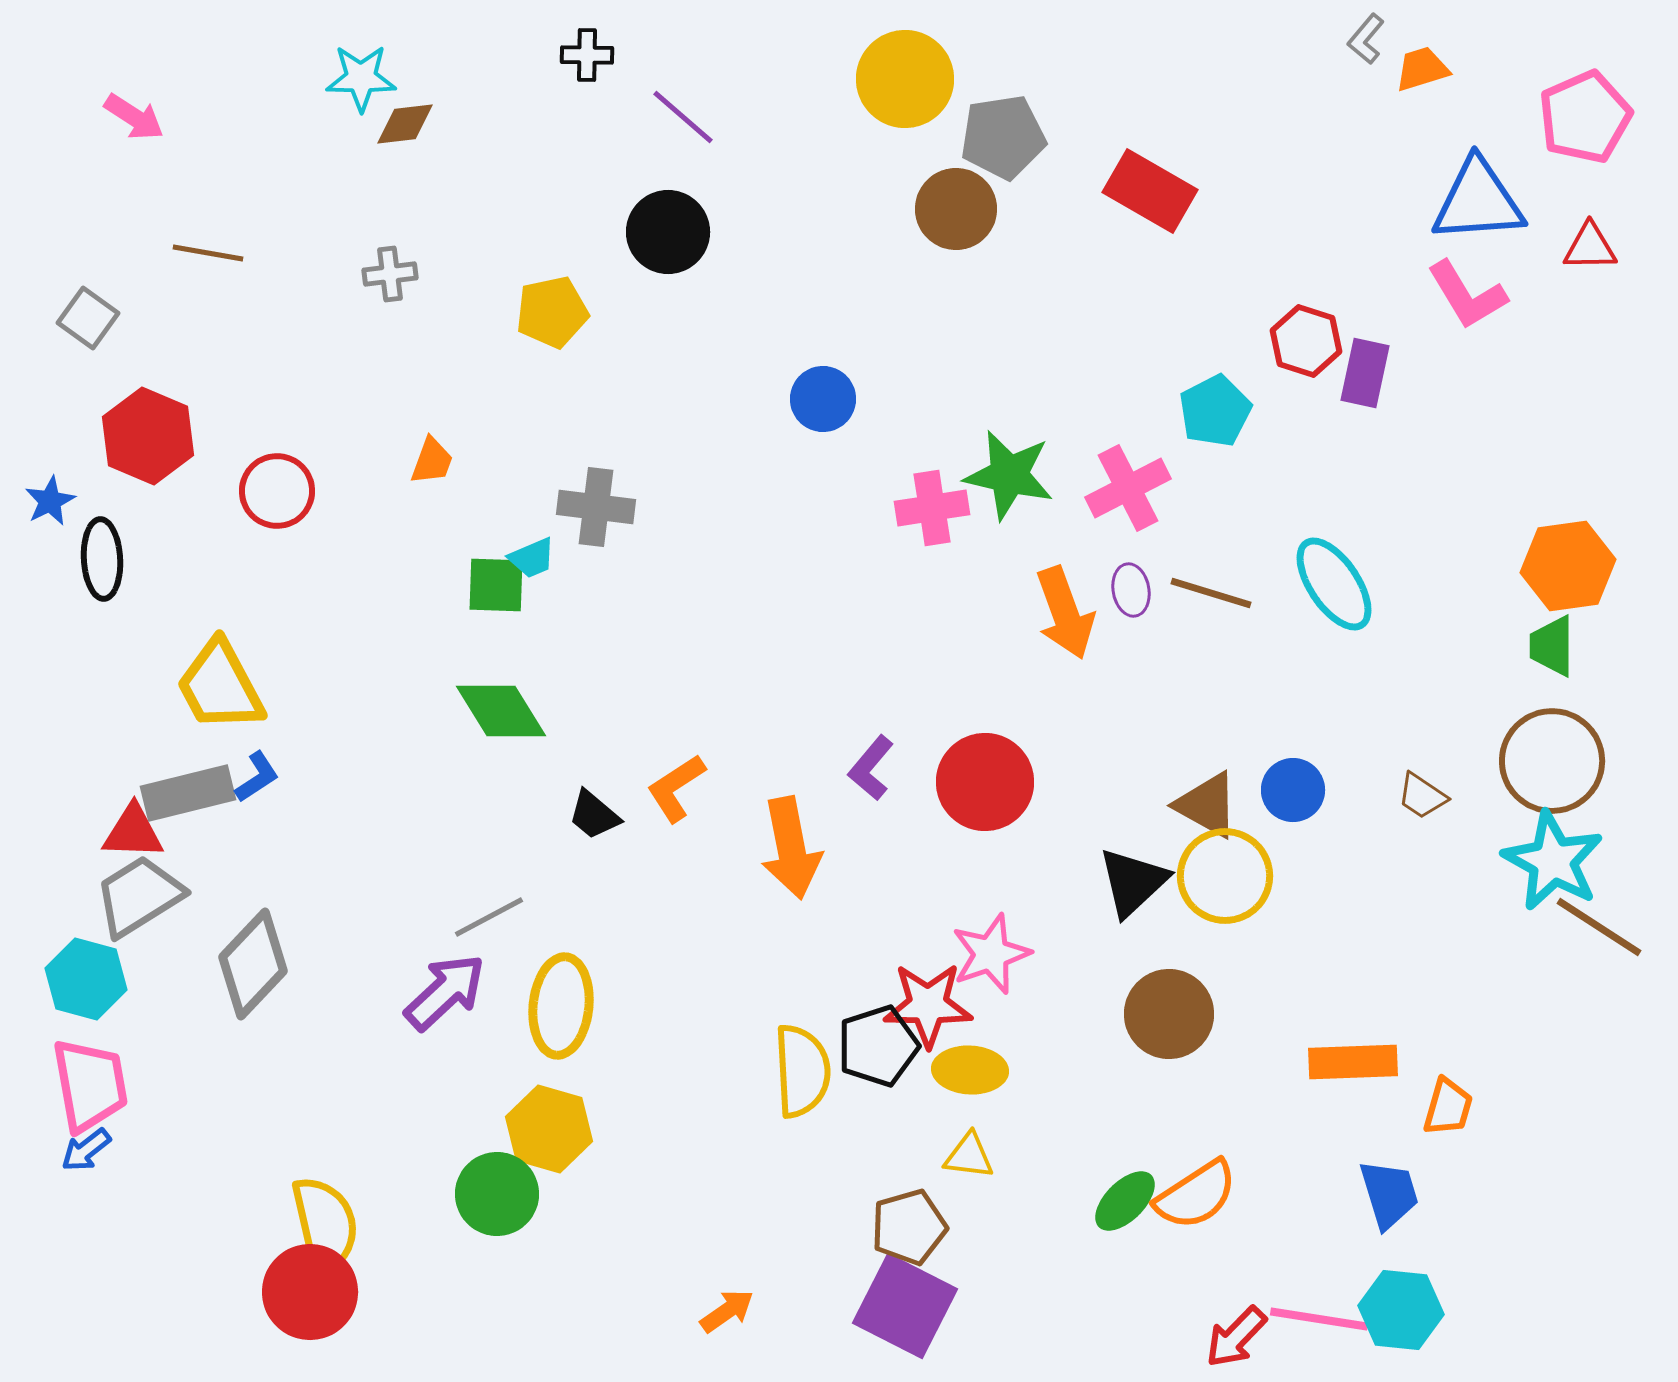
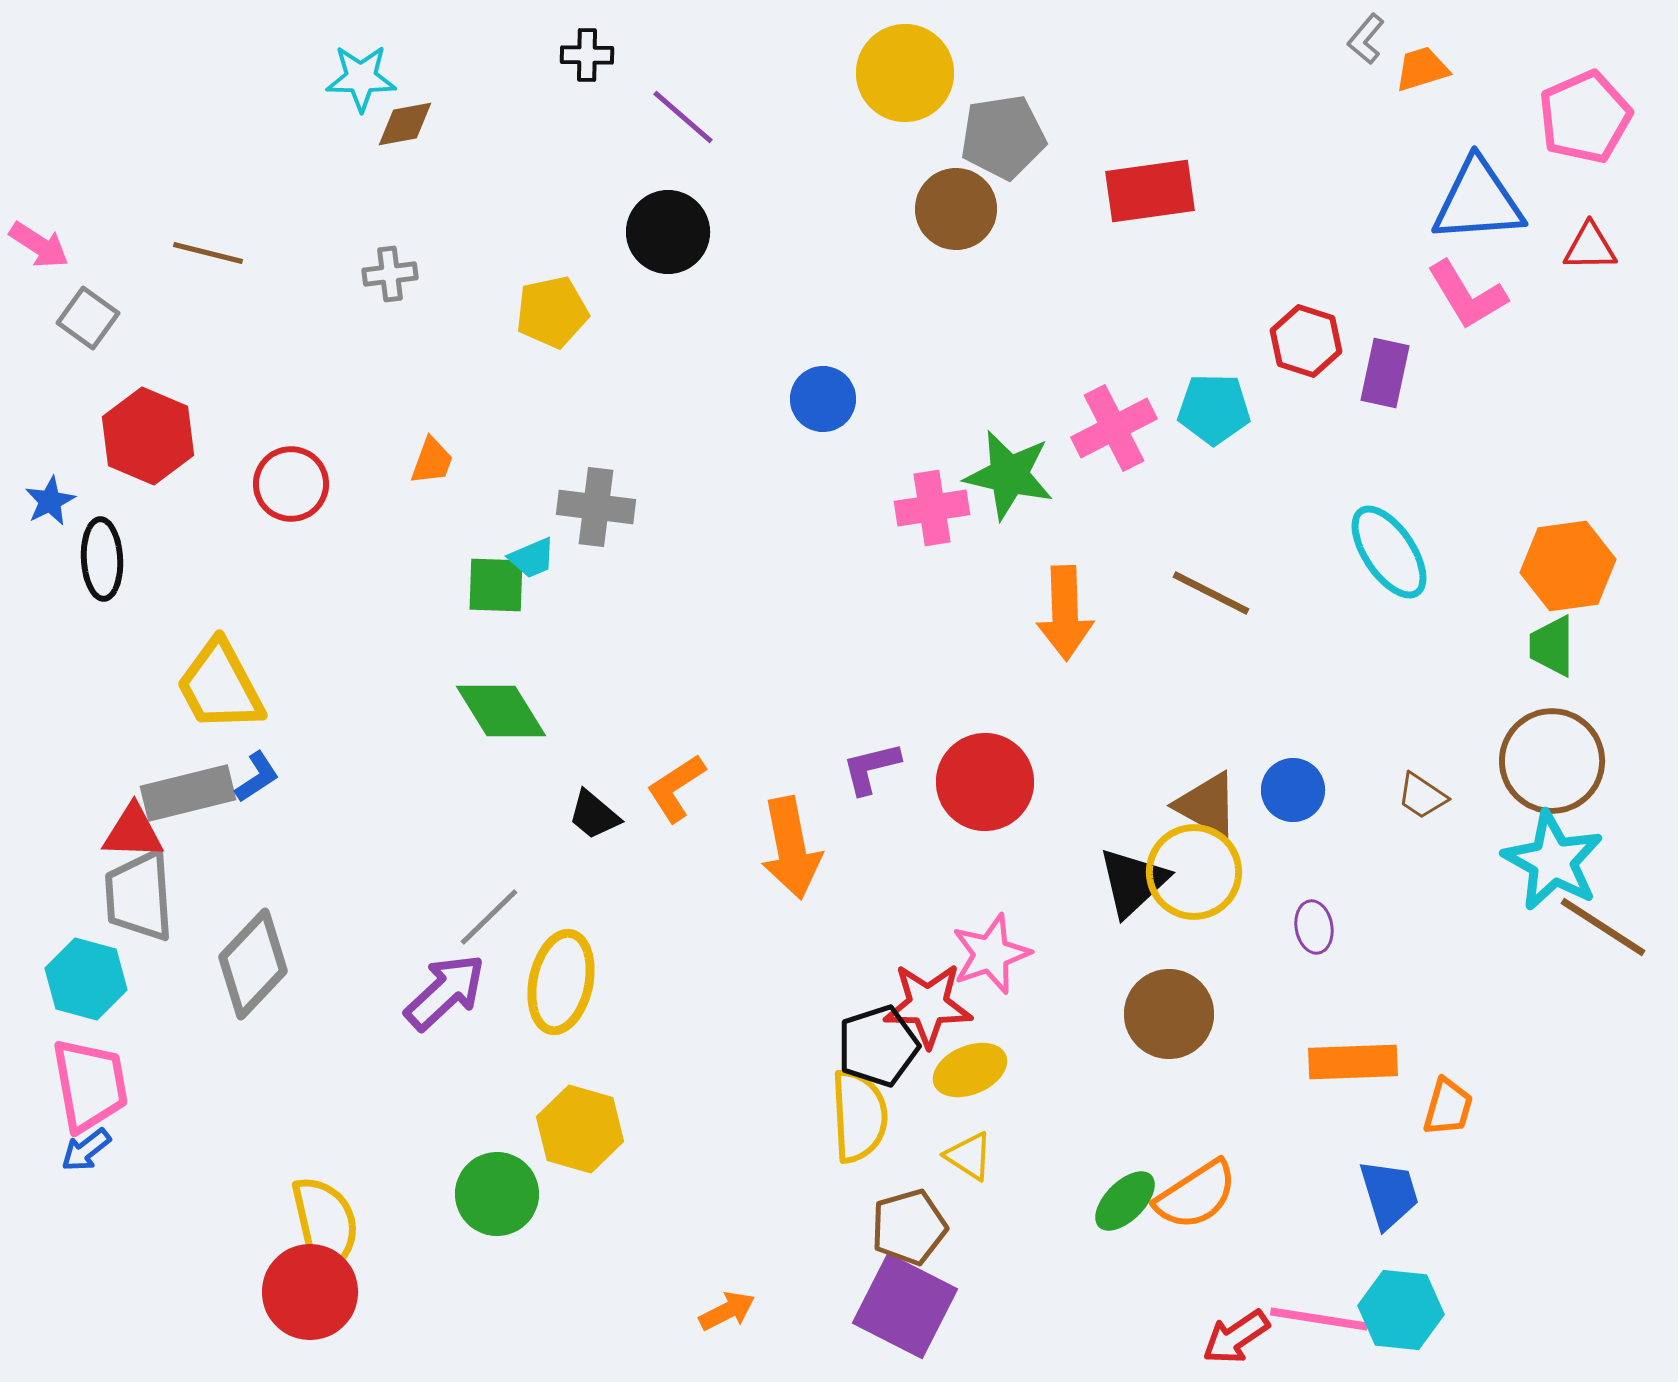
yellow circle at (905, 79): moved 6 px up
pink arrow at (134, 117): moved 95 px left, 128 px down
brown diamond at (405, 124): rotated 4 degrees counterclockwise
red rectangle at (1150, 191): rotated 38 degrees counterclockwise
brown line at (208, 253): rotated 4 degrees clockwise
purple rectangle at (1365, 373): moved 20 px right
cyan pentagon at (1215, 411): moved 1 px left, 2 px up; rotated 28 degrees clockwise
pink cross at (1128, 488): moved 14 px left, 60 px up
red circle at (277, 491): moved 14 px right, 7 px up
cyan ellipse at (1334, 584): moved 55 px right, 32 px up
purple ellipse at (1131, 590): moved 183 px right, 337 px down
brown line at (1211, 593): rotated 10 degrees clockwise
orange arrow at (1065, 613): rotated 18 degrees clockwise
purple L-shape at (871, 768): rotated 36 degrees clockwise
yellow circle at (1225, 876): moved 31 px left, 4 px up
gray trapezoid at (139, 896): rotated 62 degrees counterclockwise
gray line at (489, 917): rotated 16 degrees counterclockwise
brown line at (1599, 927): moved 4 px right
yellow ellipse at (561, 1006): moved 24 px up; rotated 6 degrees clockwise
yellow ellipse at (970, 1070): rotated 26 degrees counterclockwise
yellow semicircle at (802, 1071): moved 57 px right, 45 px down
yellow hexagon at (549, 1129): moved 31 px right
yellow triangle at (969, 1156): rotated 26 degrees clockwise
orange arrow at (727, 1311): rotated 8 degrees clockwise
red arrow at (1236, 1337): rotated 12 degrees clockwise
